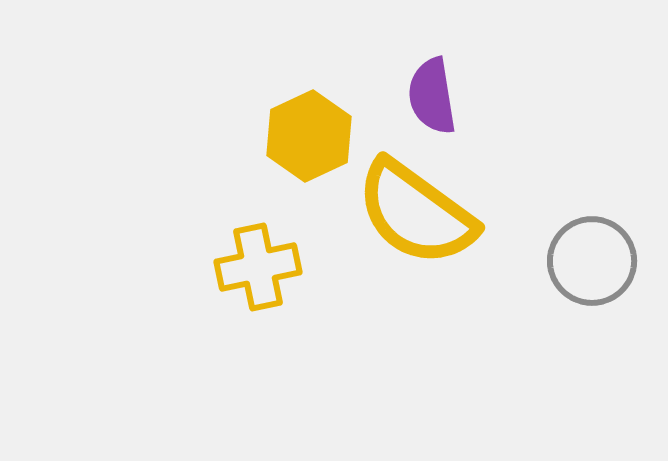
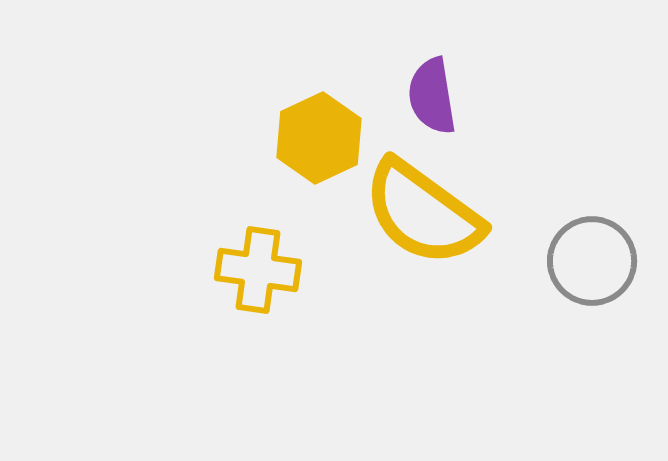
yellow hexagon: moved 10 px right, 2 px down
yellow semicircle: moved 7 px right
yellow cross: moved 3 px down; rotated 20 degrees clockwise
